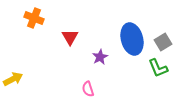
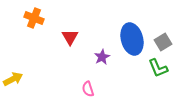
purple star: moved 2 px right
